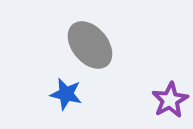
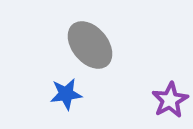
blue star: rotated 20 degrees counterclockwise
